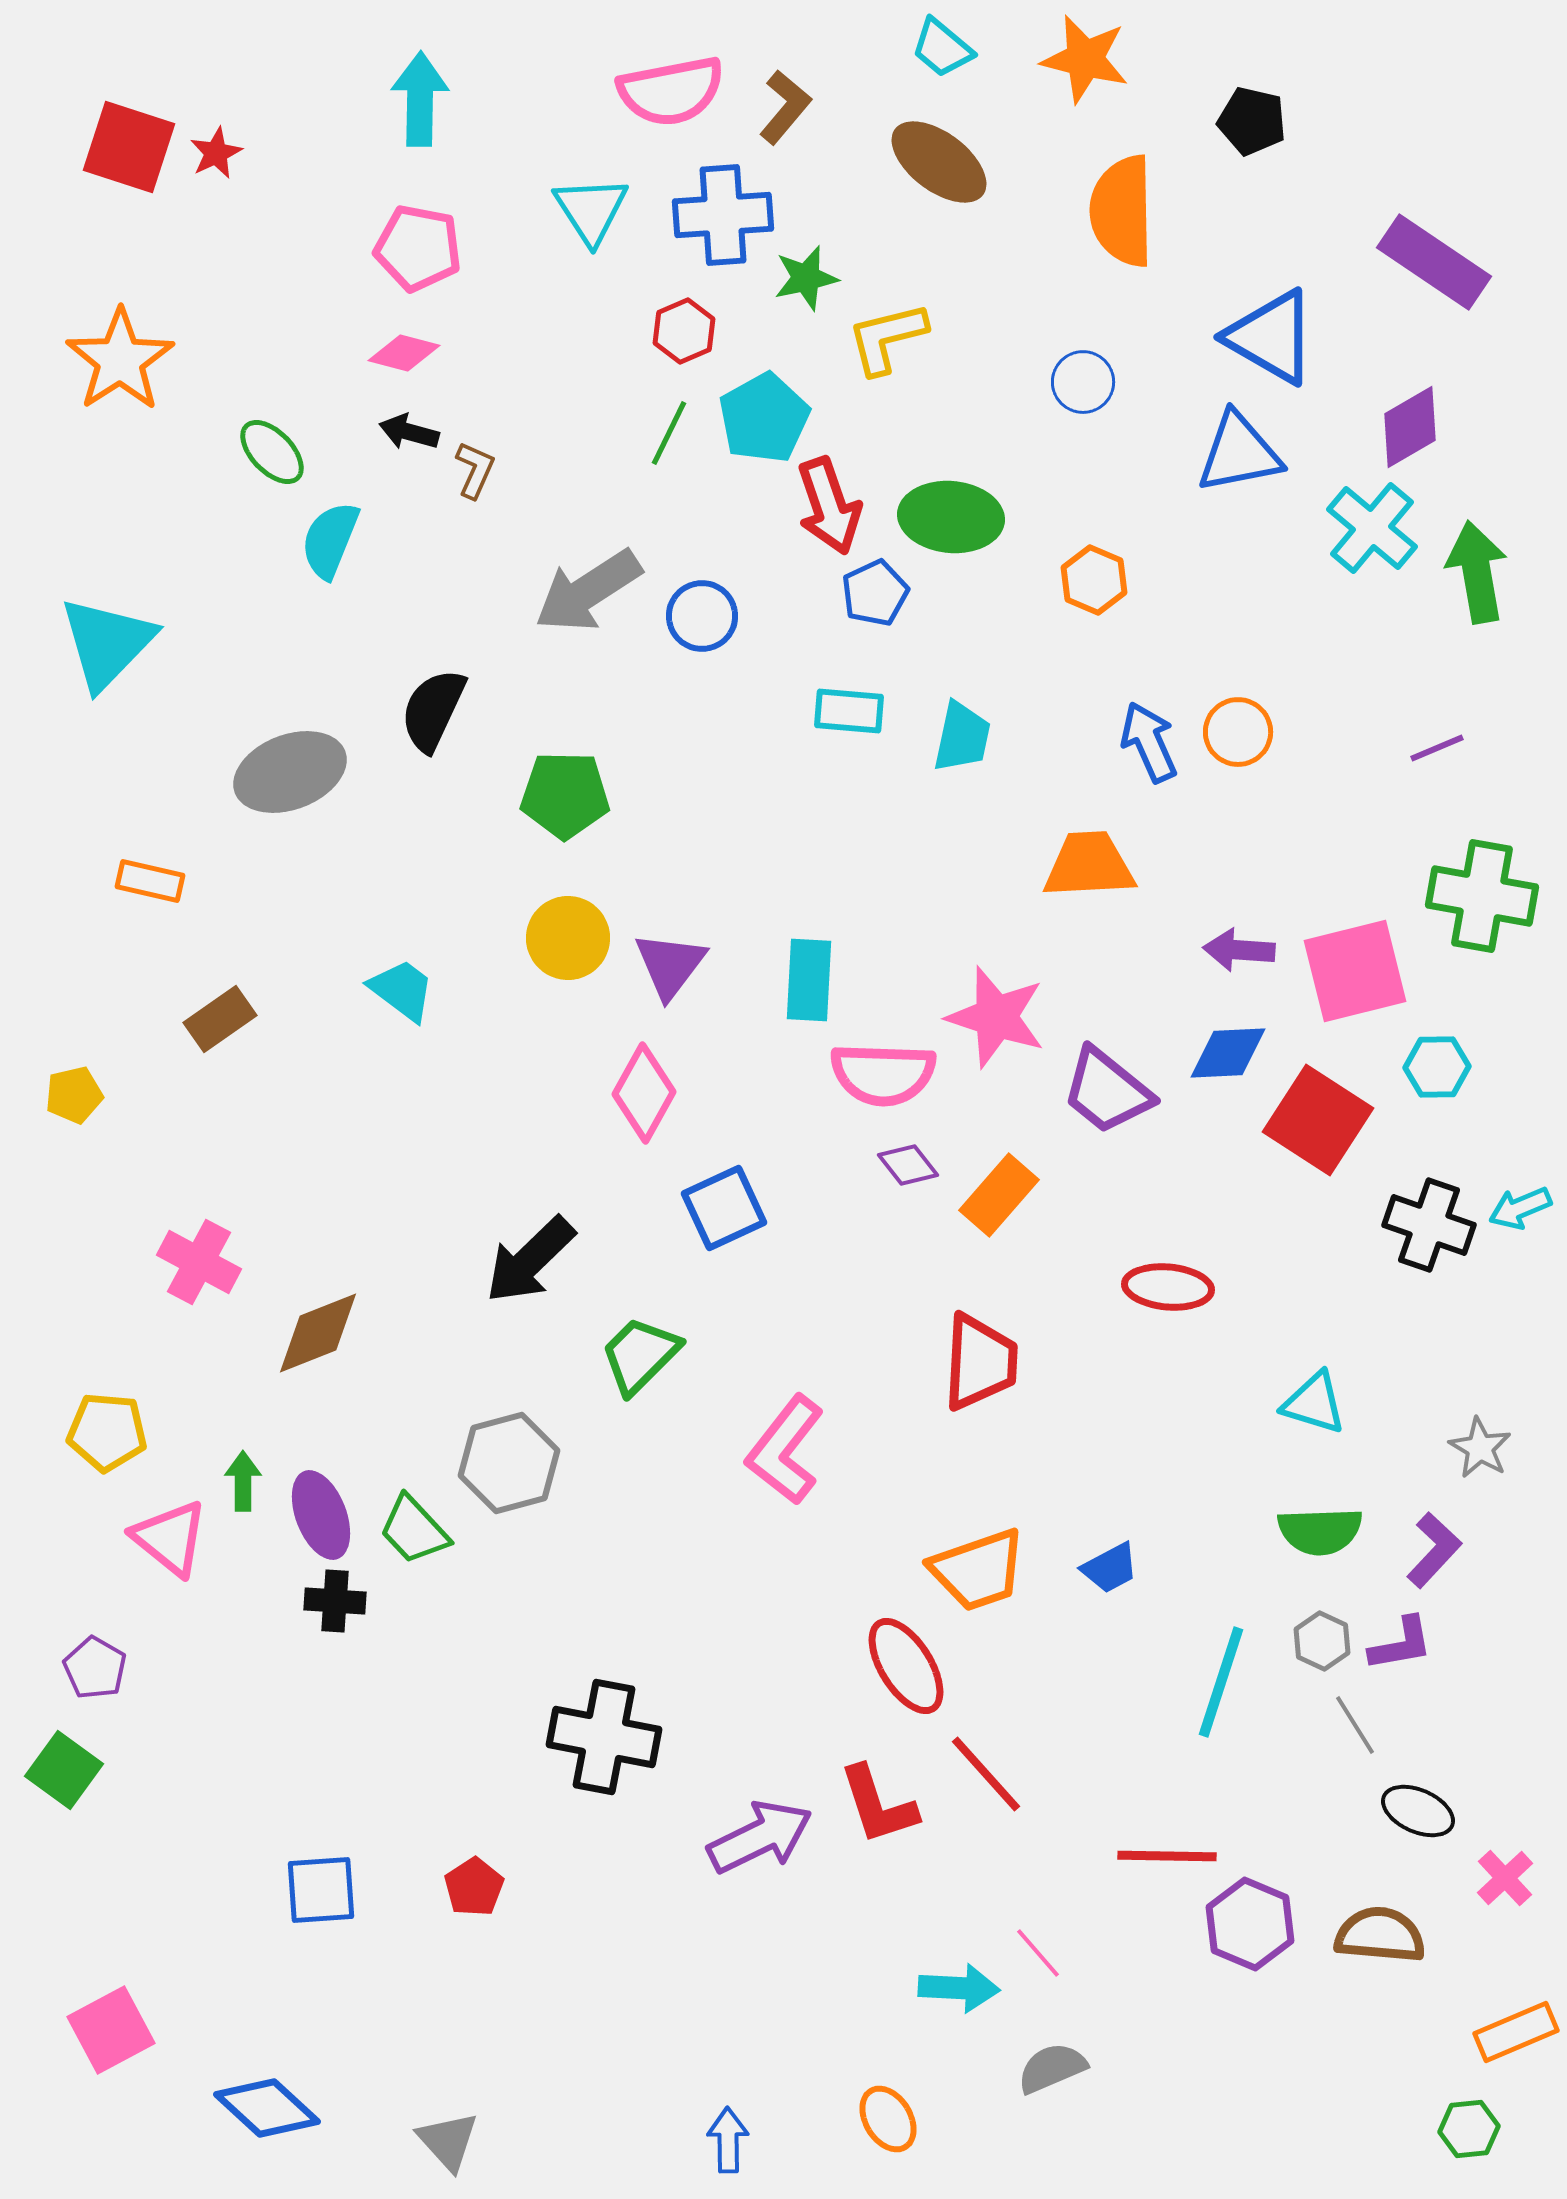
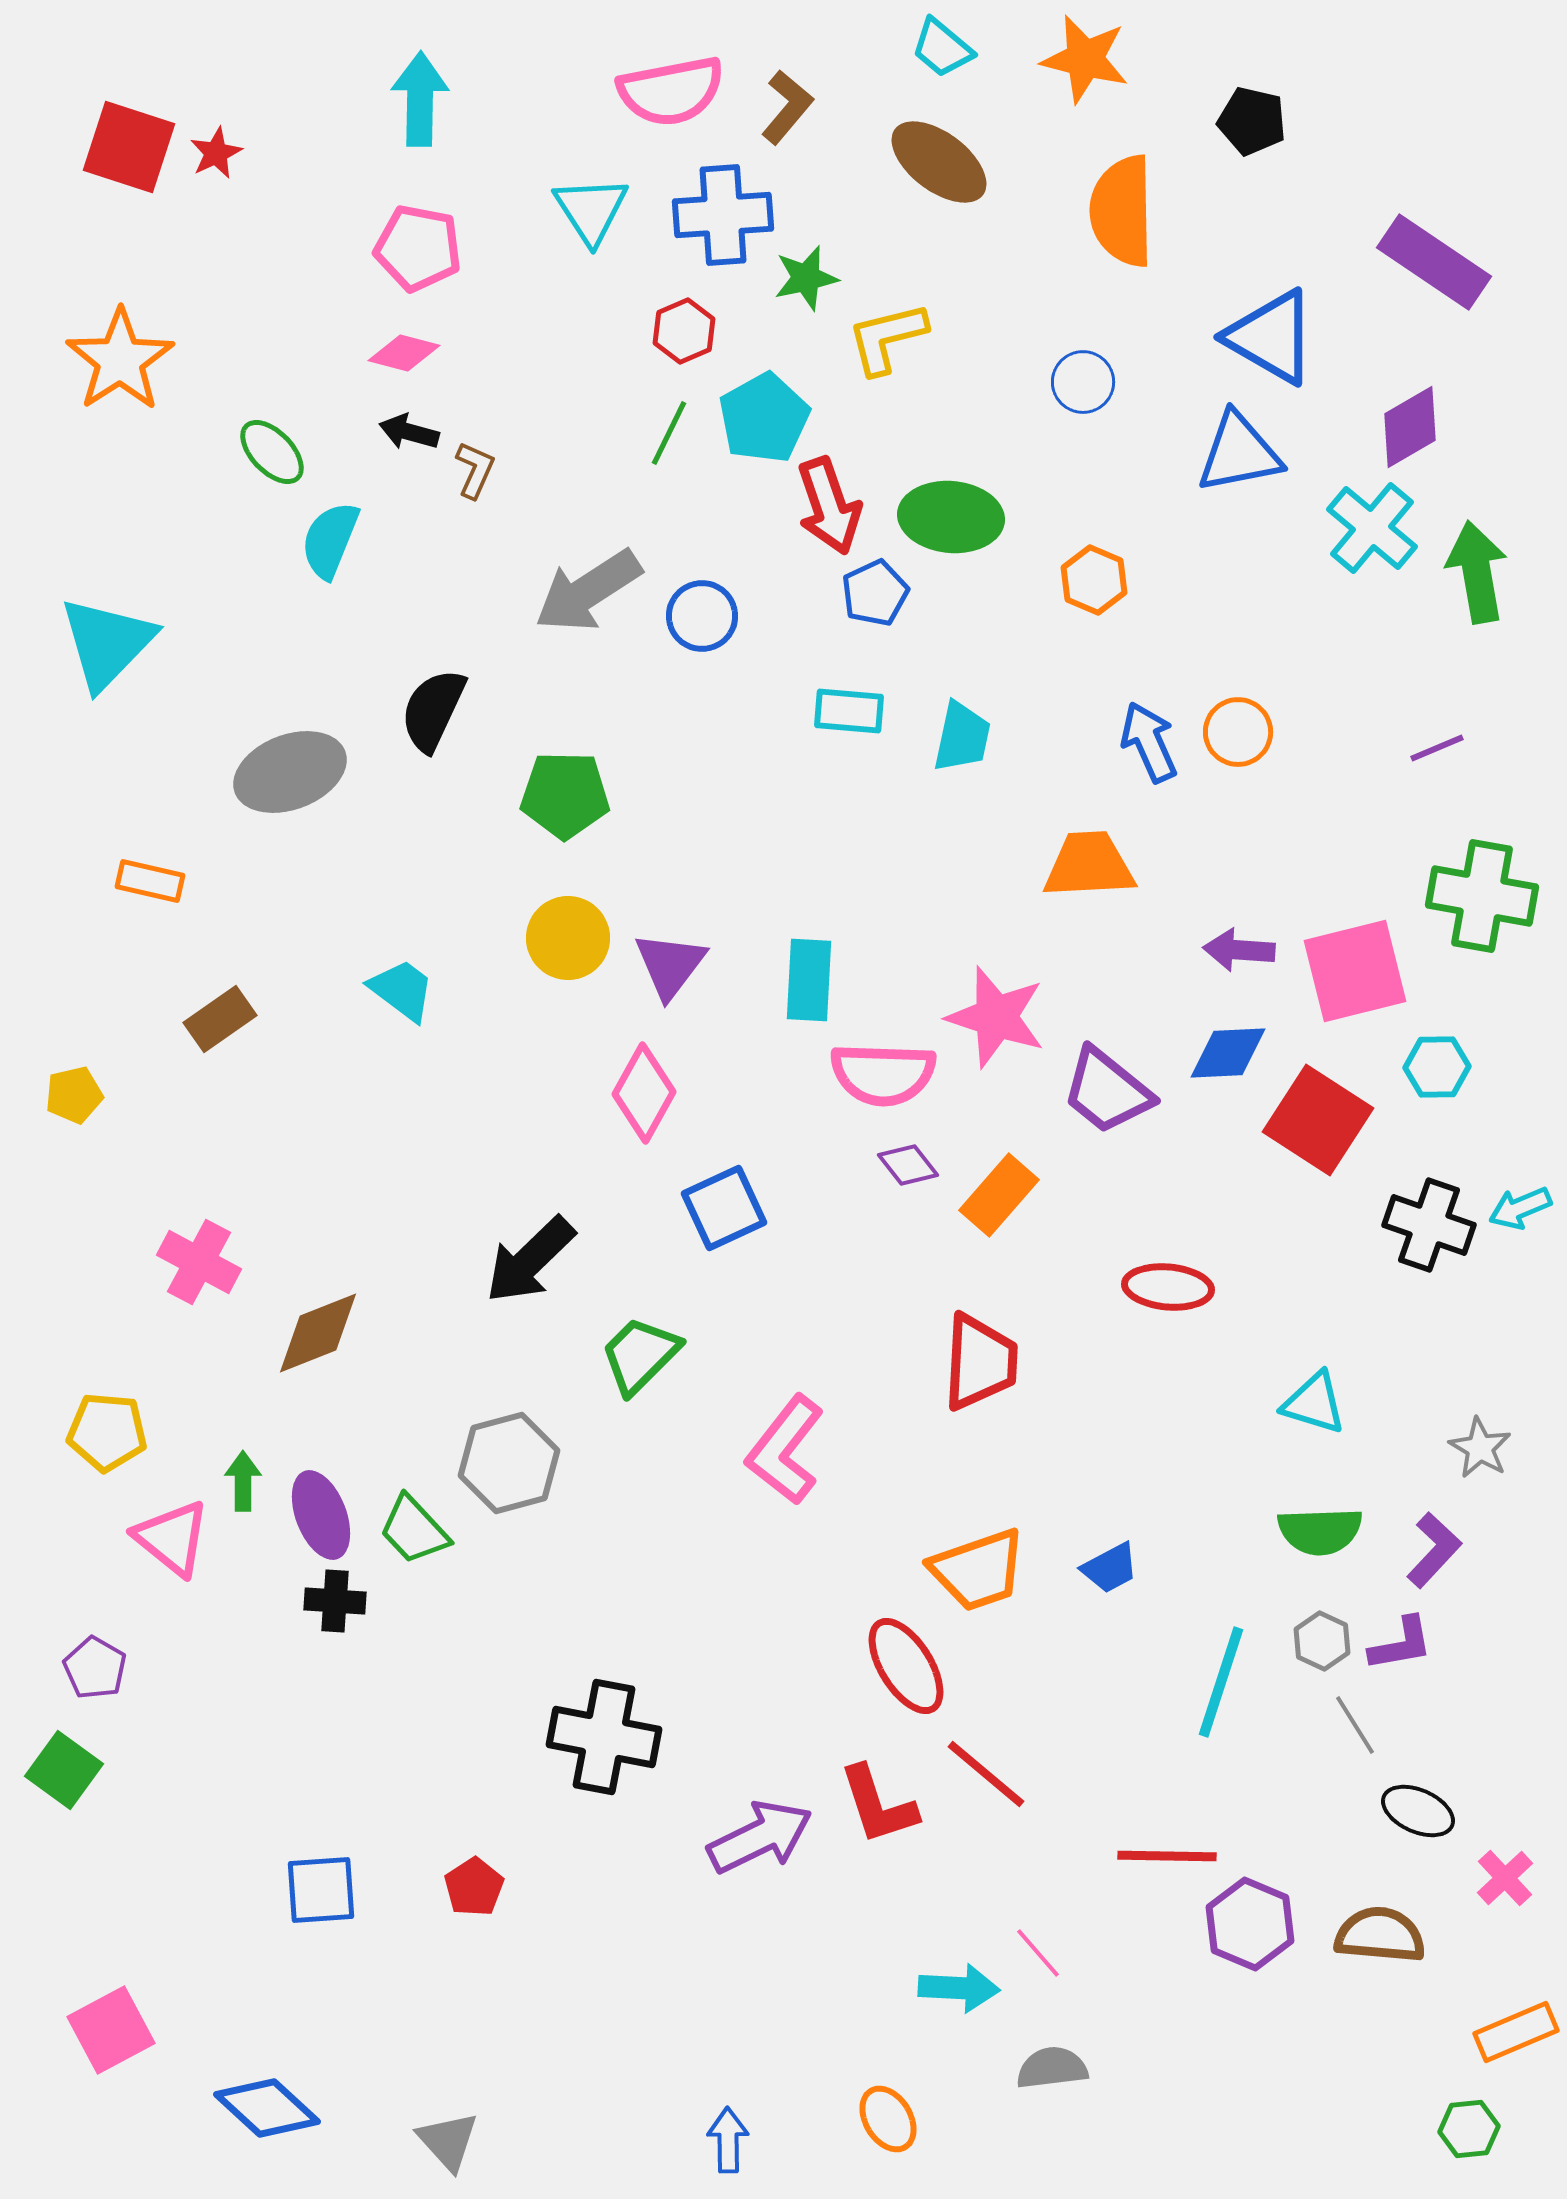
brown L-shape at (785, 107): moved 2 px right
pink triangle at (170, 1538): moved 2 px right
red line at (986, 1774): rotated 8 degrees counterclockwise
gray semicircle at (1052, 2068): rotated 16 degrees clockwise
